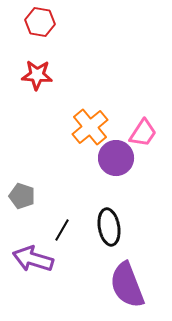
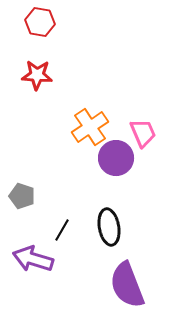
orange cross: rotated 6 degrees clockwise
pink trapezoid: rotated 56 degrees counterclockwise
